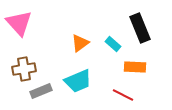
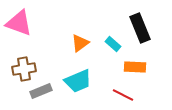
pink triangle: rotated 28 degrees counterclockwise
